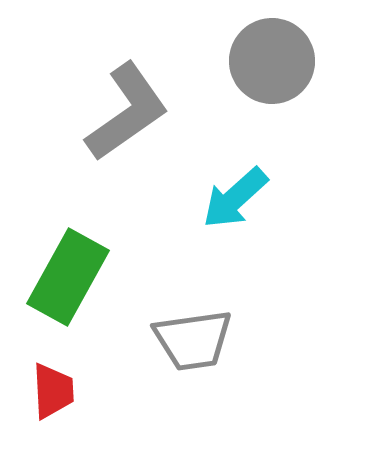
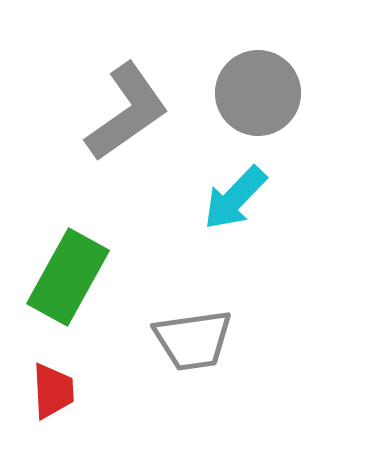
gray circle: moved 14 px left, 32 px down
cyan arrow: rotated 4 degrees counterclockwise
